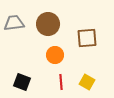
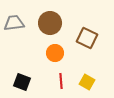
brown circle: moved 2 px right, 1 px up
brown square: rotated 30 degrees clockwise
orange circle: moved 2 px up
red line: moved 1 px up
